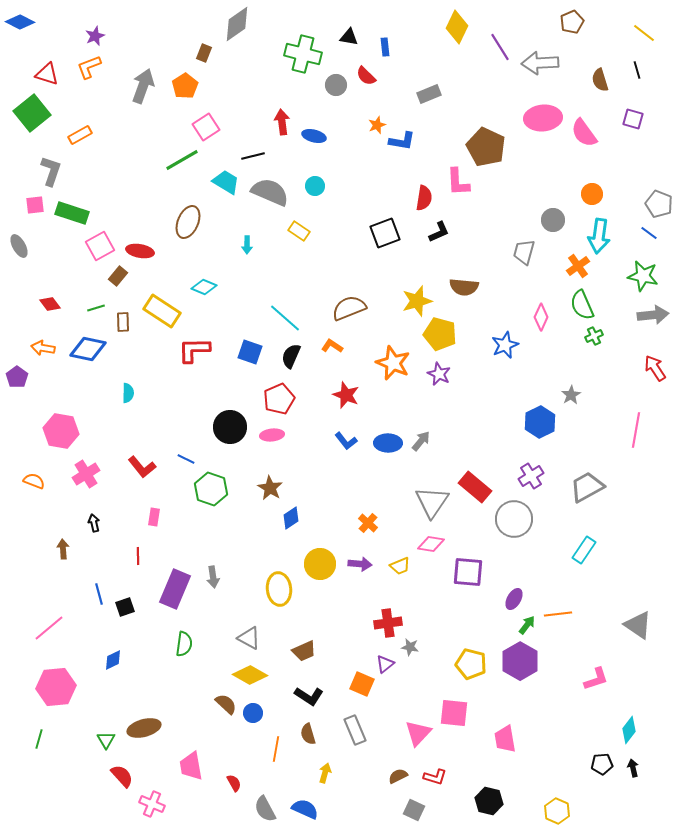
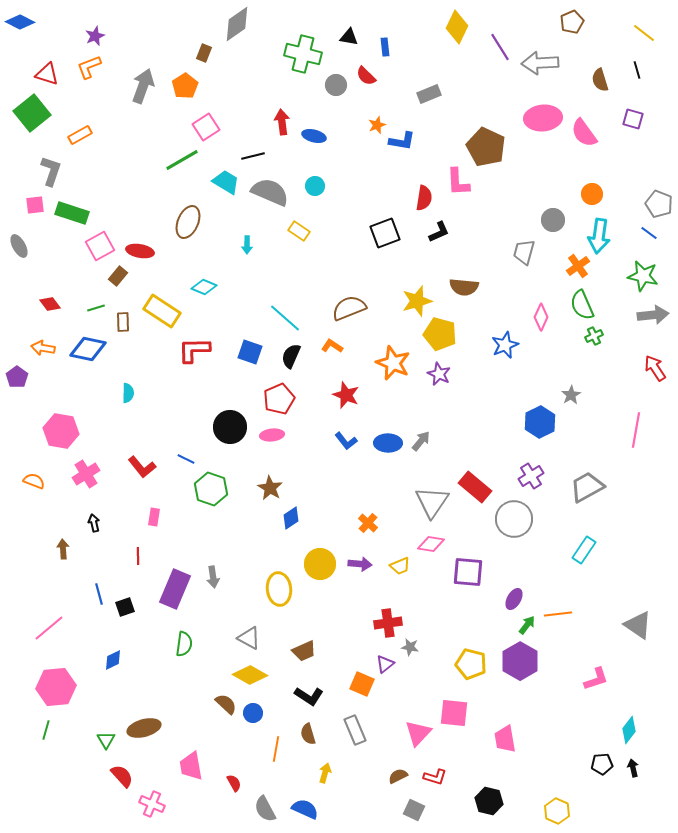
green line at (39, 739): moved 7 px right, 9 px up
